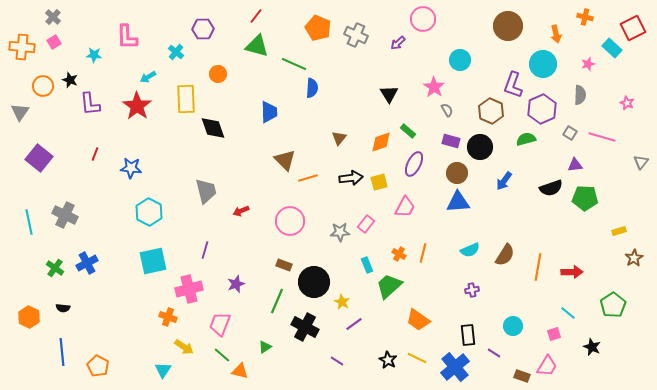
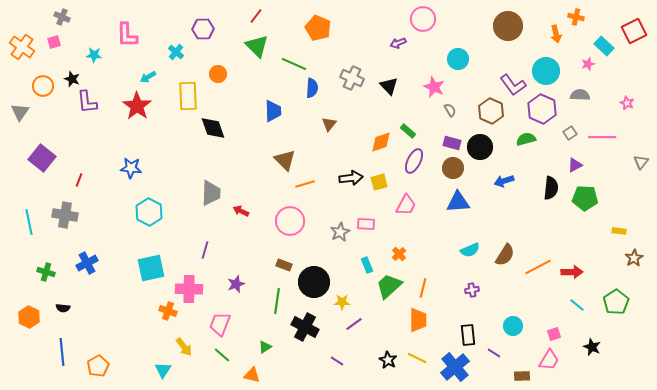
gray cross at (53, 17): moved 9 px right; rotated 21 degrees counterclockwise
orange cross at (585, 17): moved 9 px left
red square at (633, 28): moved 1 px right, 3 px down
gray cross at (356, 35): moved 4 px left, 43 px down
pink L-shape at (127, 37): moved 2 px up
pink square at (54, 42): rotated 16 degrees clockwise
purple arrow at (398, 43): rotated 21 degrees clockwise
green triangle at (257, 46): rotated 30 degrees clockwise
orange cross at (22, 47): rotated 30 degrees clockwise
cyan rectangle at (612, 48): moved 8 px left, 2 px up
cyan circle at (460, 60): moved 2 px left, 1 px up
cyan circle at (543, 64): moved 3 px right, 7 px down
black star at (70, 80): moved 2 px right, 1 px up
purple L-shape at (513, 85): rotated 56 degrees counterclockwise
pink star at (434, 87): rotated 10 degrees counterclockwise
black triangle at (389, 94): moved 8 px up; rotated 12 degrees counterclockwise
gray semicircle at (580, 95): rotated 90 degrees counterclockwise
yellow rectangle at (186, 99): moved 2 px right, 3 px up
purple L-shape at (90, 104): moved 3 px left, 2 px up
purple hexagon at (542, 109): rotated 12 degrees counterclockwise
gray semicircle at (447, 110): moved 3 px right
blue trapezoid at (269, 112): moved 4 px right, 1 px up
gray square at (570, 133): rotated 24 degrees clockwise
pink line at (602, 137): rotated 16 degrees counterclockwise
brown triangle at (339, 138): moved 10 px left, 14 px up
purple rectangle at (451, 141): moved 1 px right, 2 px down
red line at (95, 154): moved 16 px left, 26 px down
purple square at (39, 158): moved 3 px right
purple ellipse at (414, 164): moved 3 px up
purple triangle at (575, 165): rotated 21 degrees counterclockwise
brown circle at (457, 173): moved 4 px left, 5 px up
orange line at (308, 178): moved 3 px left, 6 px down
blue arrow at (504, 181): rotated 36 degrees clockwise
black semicircle at (551, 188): rotated 65 degrees counterclockwise
gray trapezoid at (206, 191): moved 5 px right, 2 px down; rotated 16 degrees clockwise
pink trapezoid at (405, 207): moved 1 px right, 2 px up
red arrow at (241, 211): rotated 49 degrees clockwise
gray cross at (65, 215): rotated 15 degrees counterclockwise
pink rectangle at (366, 224): rotated 54 degrees clockwise
yellow rectangle at (619, 231): rotated 24 degrees clockwise
gray star at (340, 232): rotated 24 degrees counterclockwise
orange line at (423, 253): moved 35 px down
orange cross at (399, 254): rotated 16 degrees clockwise
cyan square at (153, 261): moved 2 px left, 7 px down
orange line at (538, 267): rotated 52 degrees clockwise
green cross at (55, 268): moved 9 px left, 4 px down; rotated 18 degrees counterclockwise
pink cross at (189, 289): rotated 16 degrees clockwise
green line at (277, 301): rotated 15 degrees counterclockwise
yellow star at (342, 302): rotated 28 degrees counterclockwise
green pentagon at (613, 305): moved 3 px right, 3 px up
cyan line at (568, 313): moved 9 px right, 8 px up
orange cross at (168, 317): moved 6 px up
orange trapezoid at (418, 320): rotated 125 degrees counterclockwise
yellow arrow at (184, 347): rotated 18 degrees clockwise
orange pentagon at (98, 366): rotated 15 degrees clockwise
pink trapezoid at (547, 366): moved 2 px right, 6 px up
orange triangle at (240, 371): moved 12 px right, 4 px down
brown rectangle at (522, 376): rotated 21 degrees counterclockwise
